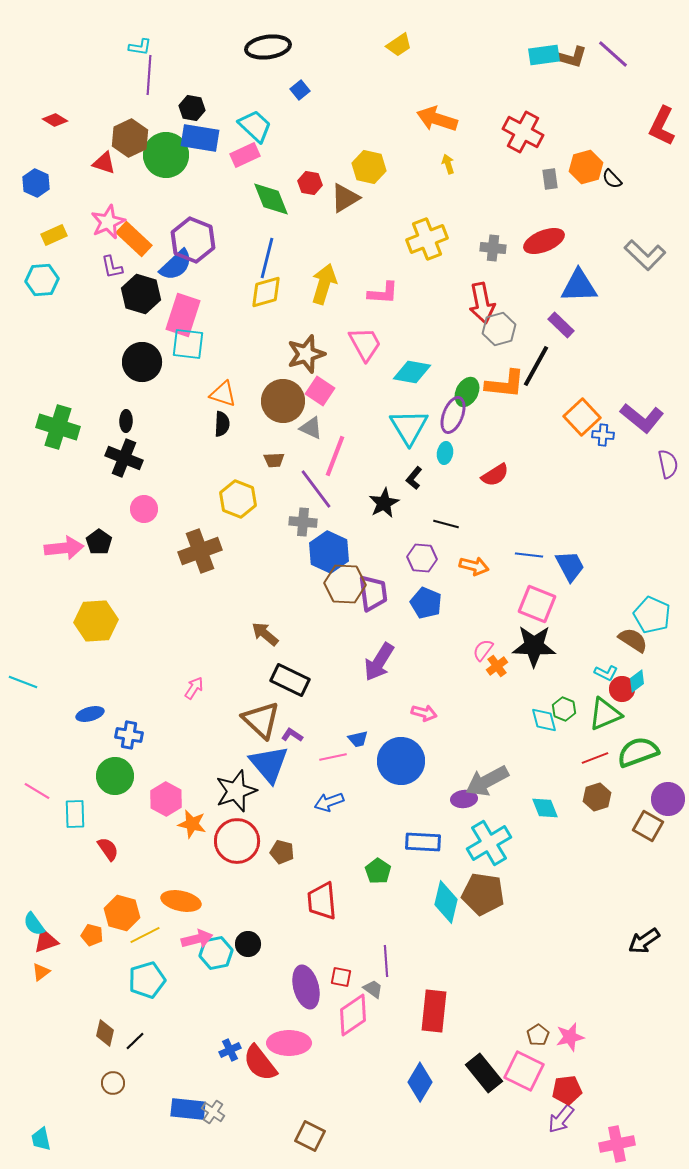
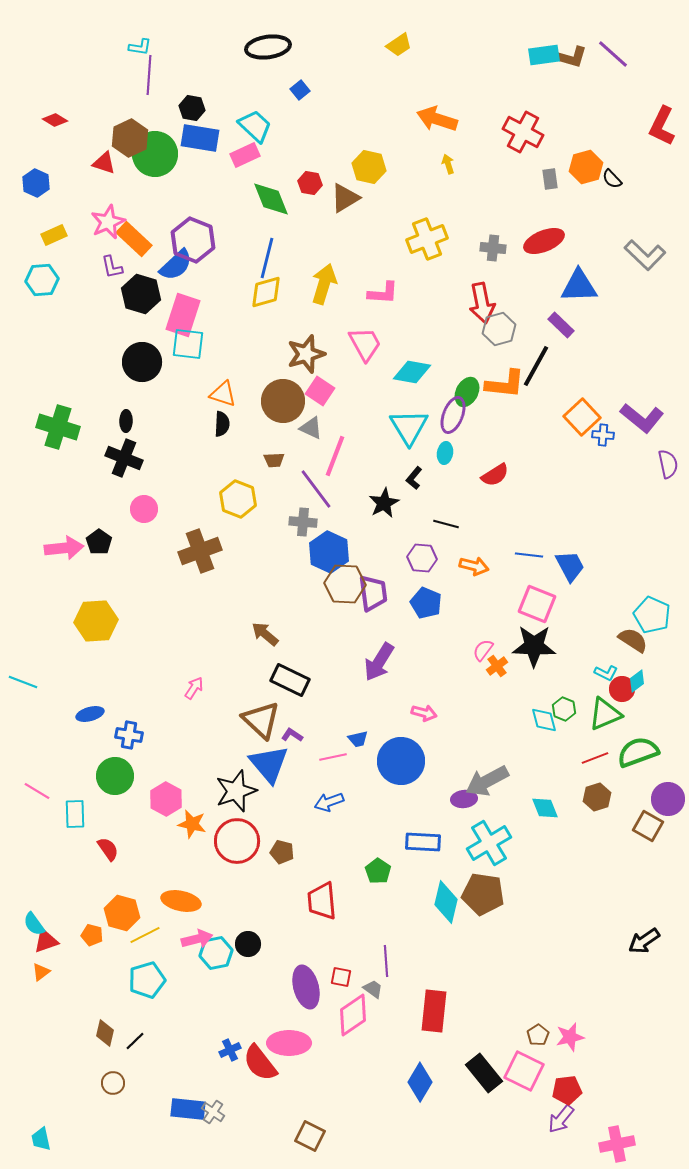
green circle at (166, 155): moved 11 px left, 1 px up
